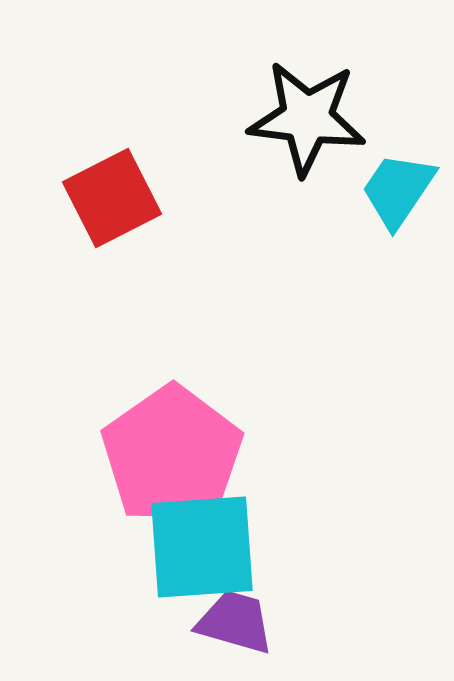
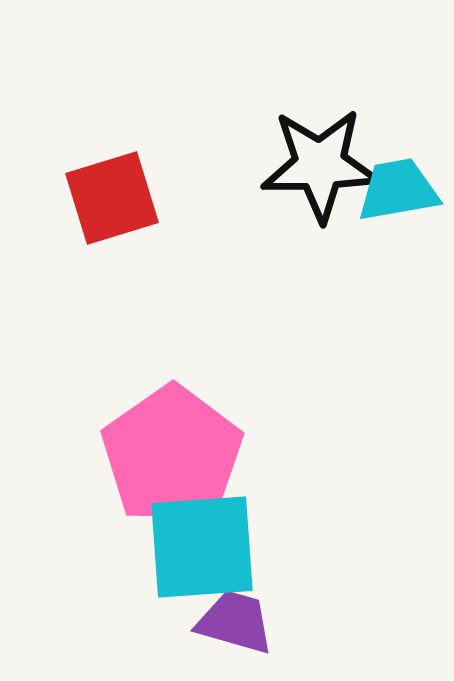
black star: moved 13 px right, 47 px down; rotated 8 degrees counterclockwise
cyan trapezoid: rotated 46 degrees clockwise
red square: rotated 10 degrees clockwise
